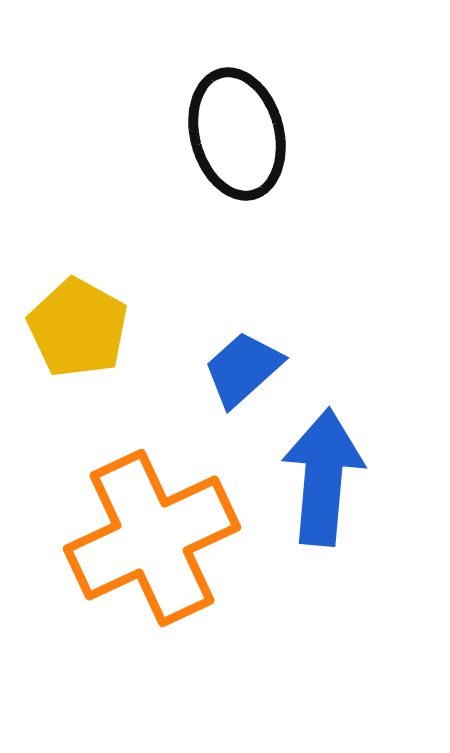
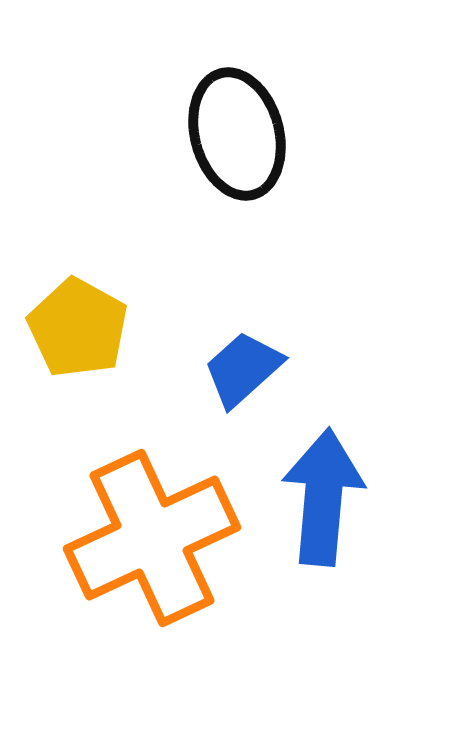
blue arrow: moved 20 px down
